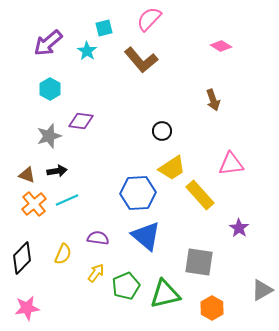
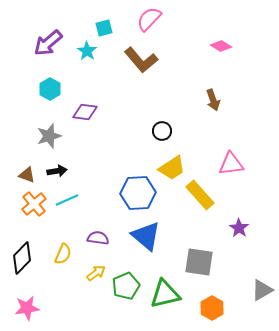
purple diamond: moved 4 px right, 9 px up
yellow arrow: rotated 18 degrees clockwise
